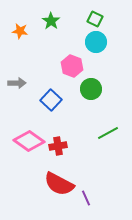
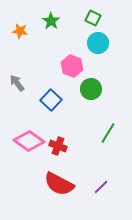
green square: moved 2 px left, 1 px up
cyan circle: moved 2 px right, 1 px down
gray arrow: rotated 126 degrees counterclockwise
green line: rotated 30 degrees counterclockwise
red cross: rotated 30 degrees clockwise
purple line: moved 15 px right, 11 px up; rotated 70 degrees clockwise
